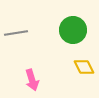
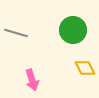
gray line: rotated 25 degrees clockwise
yellow diamond: moved 1 px right, 1 px down
